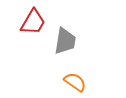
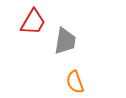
orange semicircle: rotated 145 degrees counterclockwise
